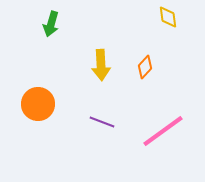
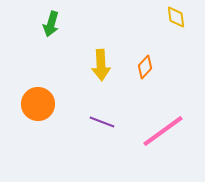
yellow diamond: moved 8 px right
